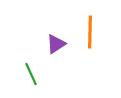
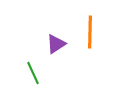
green line: moved 2 px right, 1 px up
